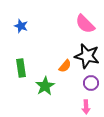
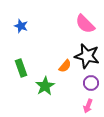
green rectangle: rotated 12 degrees counterclockwise
pink arrow: moved 2 px right, 1 px up; rotated 24 degrees clockwise
